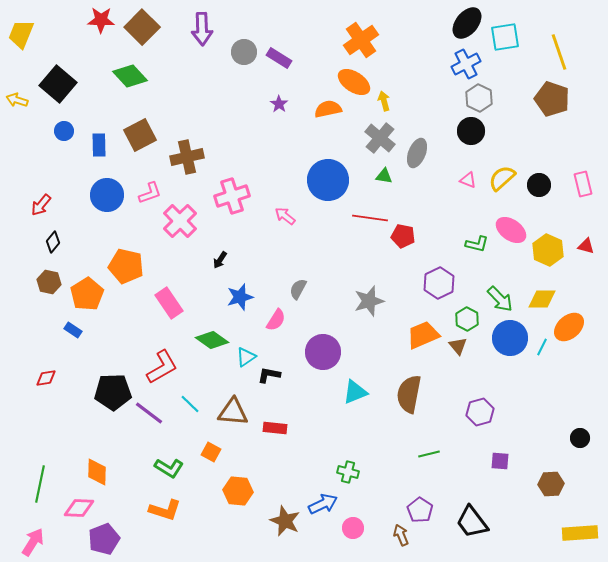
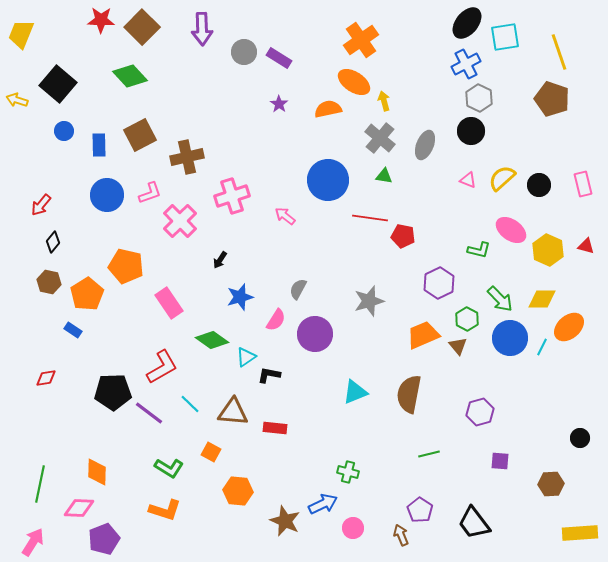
gray ellipse at (417, 153): moved 8 px right, 8 px up
green L-shape at (477, 244): moved 2 px right, 6 px down
purple circle at (323, 352): moved 8 px left, 18 px up
black trapezoid at (472, 522): moved 2 px right, 1 px down
